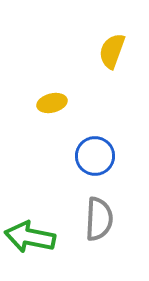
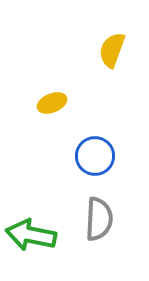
yellow semicircle: moved 1 px up
yellow ellipse: rotated 8 degrees counterclockwise
green arrow: moved 1 px right, 2 px up
